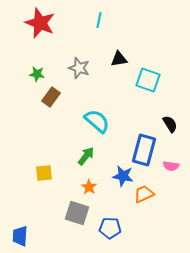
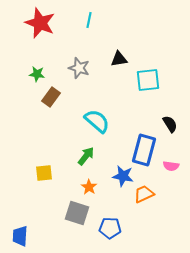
cyan line: moved 10 px left
cyan square: rotated 25 degrees counterclockwise
